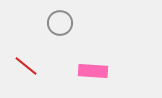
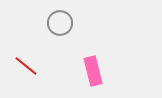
pink rectangle: rotated 72 degrees clockwise
